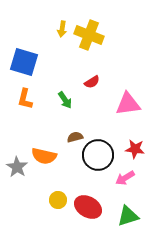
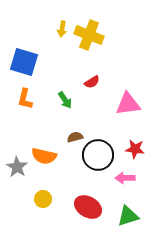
pink arrow: rotated 30 degrees clockwise
yellow circle: moved 15 px left, 1 px up
